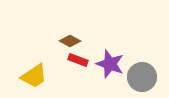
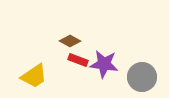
purple star: moved 6 px left; rotated 12 degrees counterclockwise
